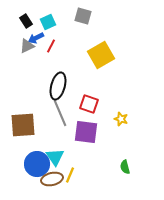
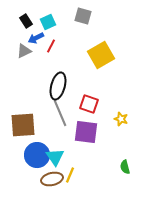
gray triangle: moved 3 px left, 5 px down
blue circle: moved 9 px up
